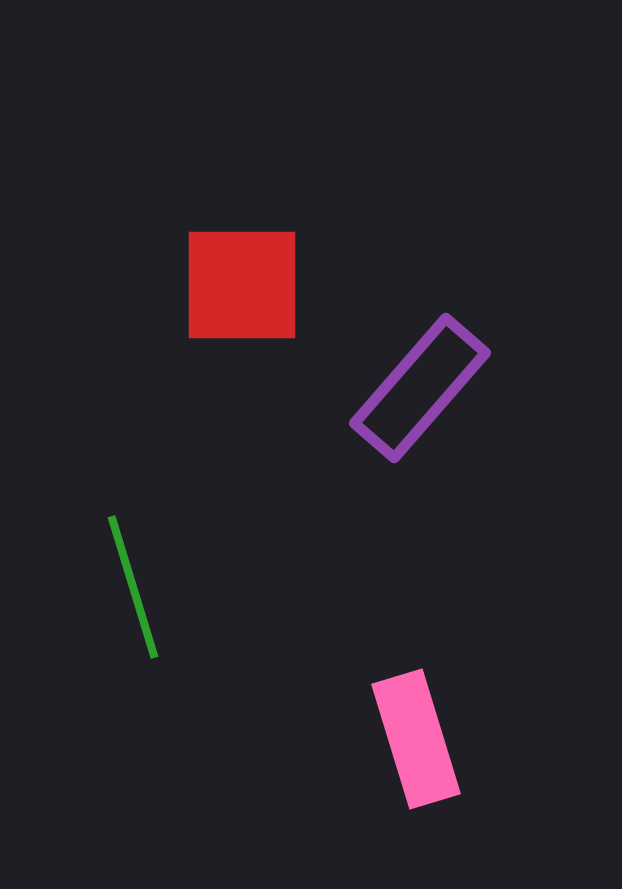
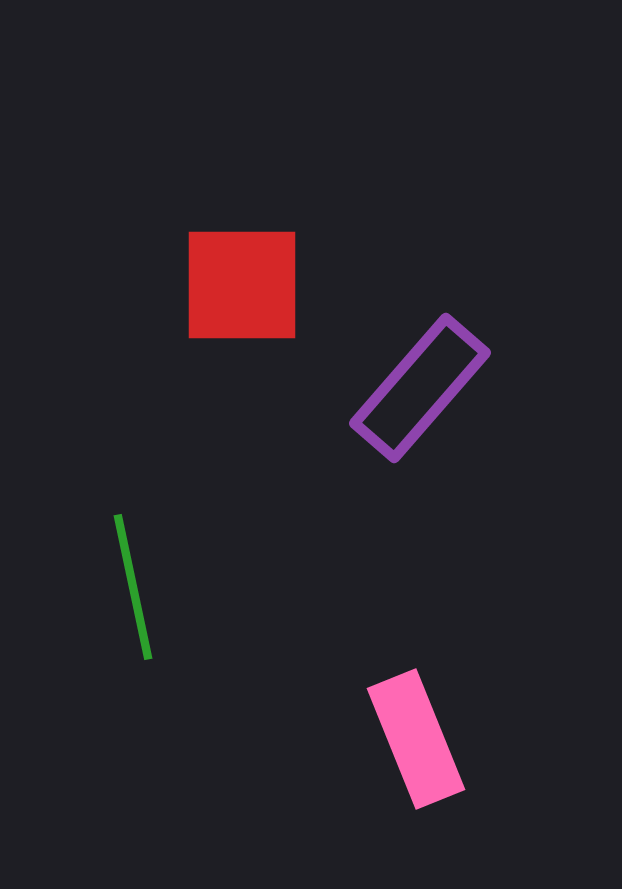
green line: rotated 5 degrees clockwise
pink rectangle: rotated 5 degrees counterclockwise
